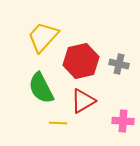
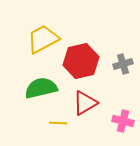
yellow trapezoid: moved 2 px down; rotated 20 degrees clockwise
gray cross: moved 4 px right; rotated 30 degrees counterclockwise
green semicircle: rotated 104 degrees clockwise
red triangle: moved 2 px right, 2 px down
pink cross: rotated 10 degrees clockwise
